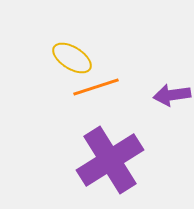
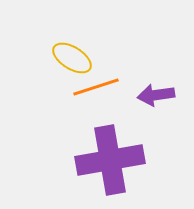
purple arrow: moved 16 px left
purple cross: rotated 22 degrees clockwise
